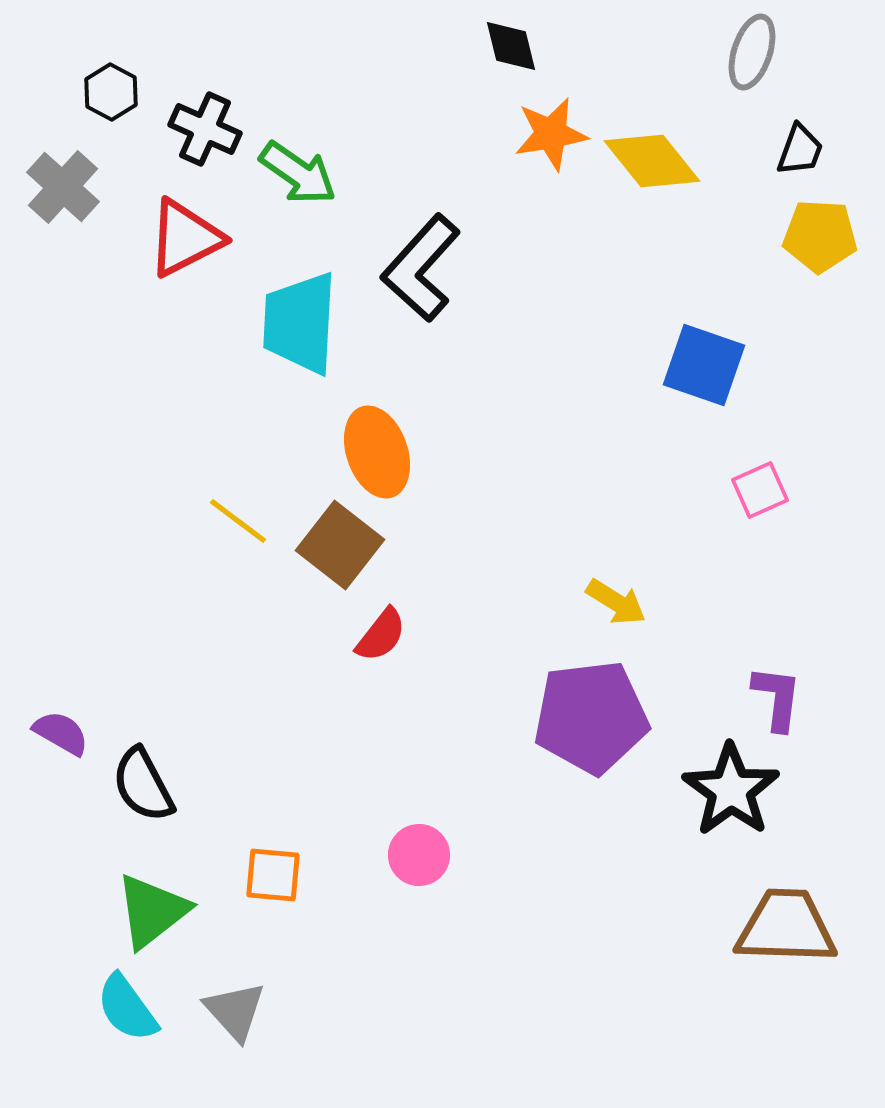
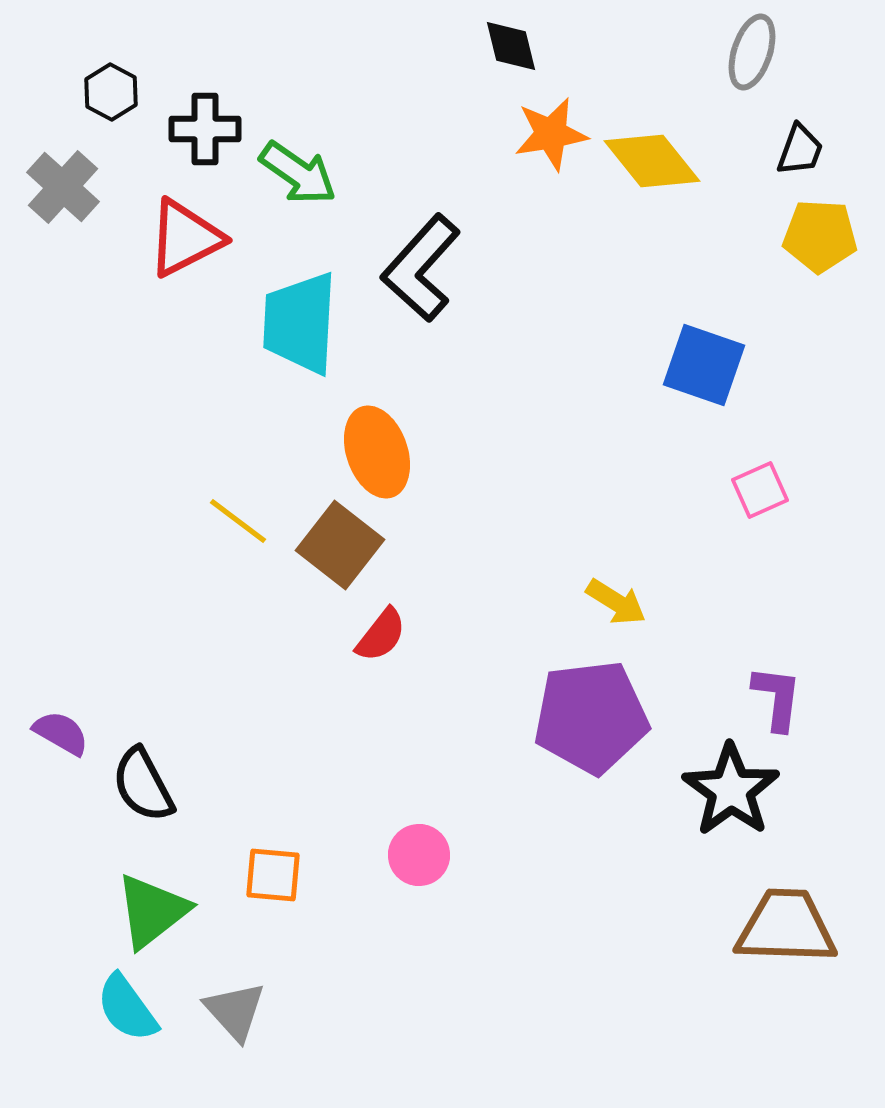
black cross: rotated 24 degrees counterclockwise
